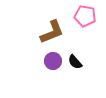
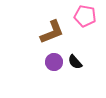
purple circle: moved 1 px right, 1 px down
